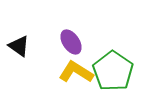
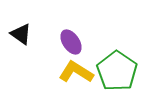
black triangle: moved 2 px right, 12 px up
green pentagon: moved 4 px right
